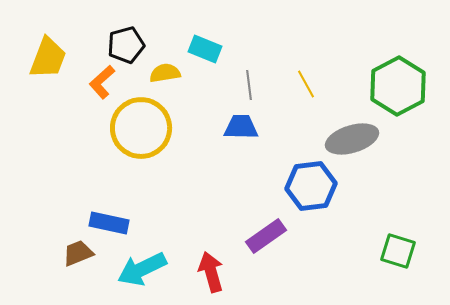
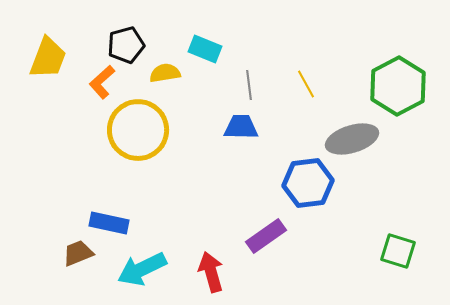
yellow circle: moved 3 px left, 2 px down
blue hexagon: moved 3 px left, 3 px up
